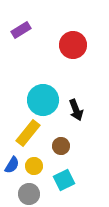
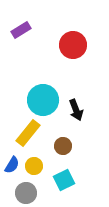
brown circle: moved 2 px right
gray circle: moved 3 px left, 1 px up
